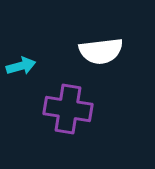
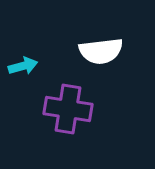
cyan arrow: moved 2 px right
